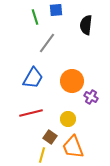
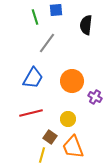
purple cross: moved 4 px right
